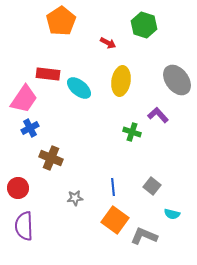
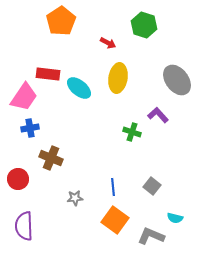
yellow ellipse: moved 3 px left, 3 px up
pink trapezoid: moved 2 px up
blue cross: rotated 18 degrees clockwise
red circle: moved 9 px up
cyan semicircle: moved 3 px right, 4 px down
gray L-shape: moved 7 px right
